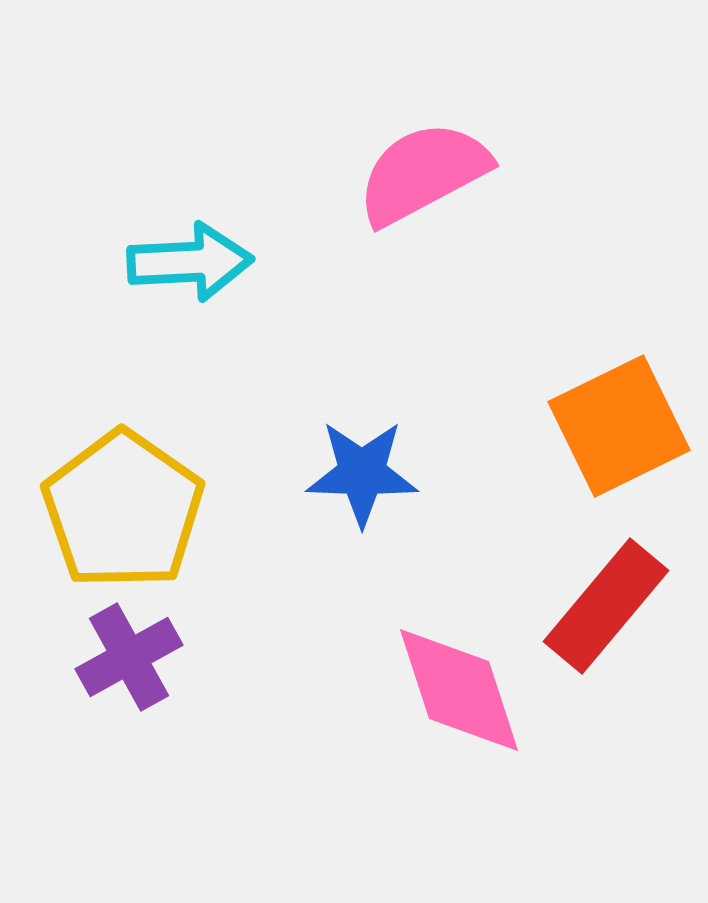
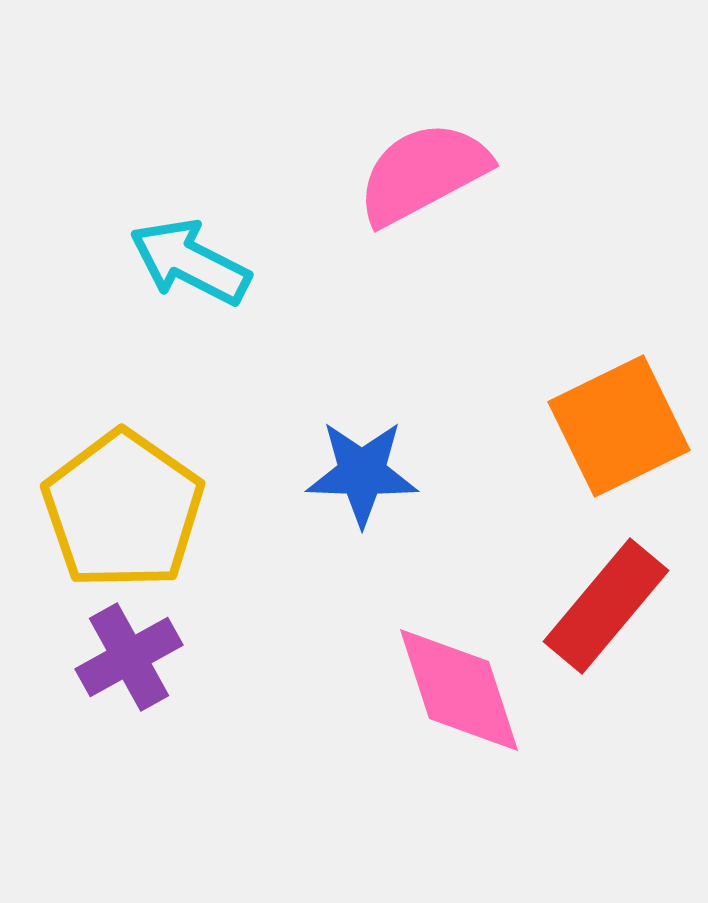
cyan arrow: rotated 150 degrees counterclockwise
